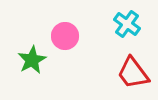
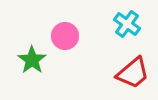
green star: rotated 8 degrees counterclockwise
red trapezoid: rotated 93 degrees counterclockwise
